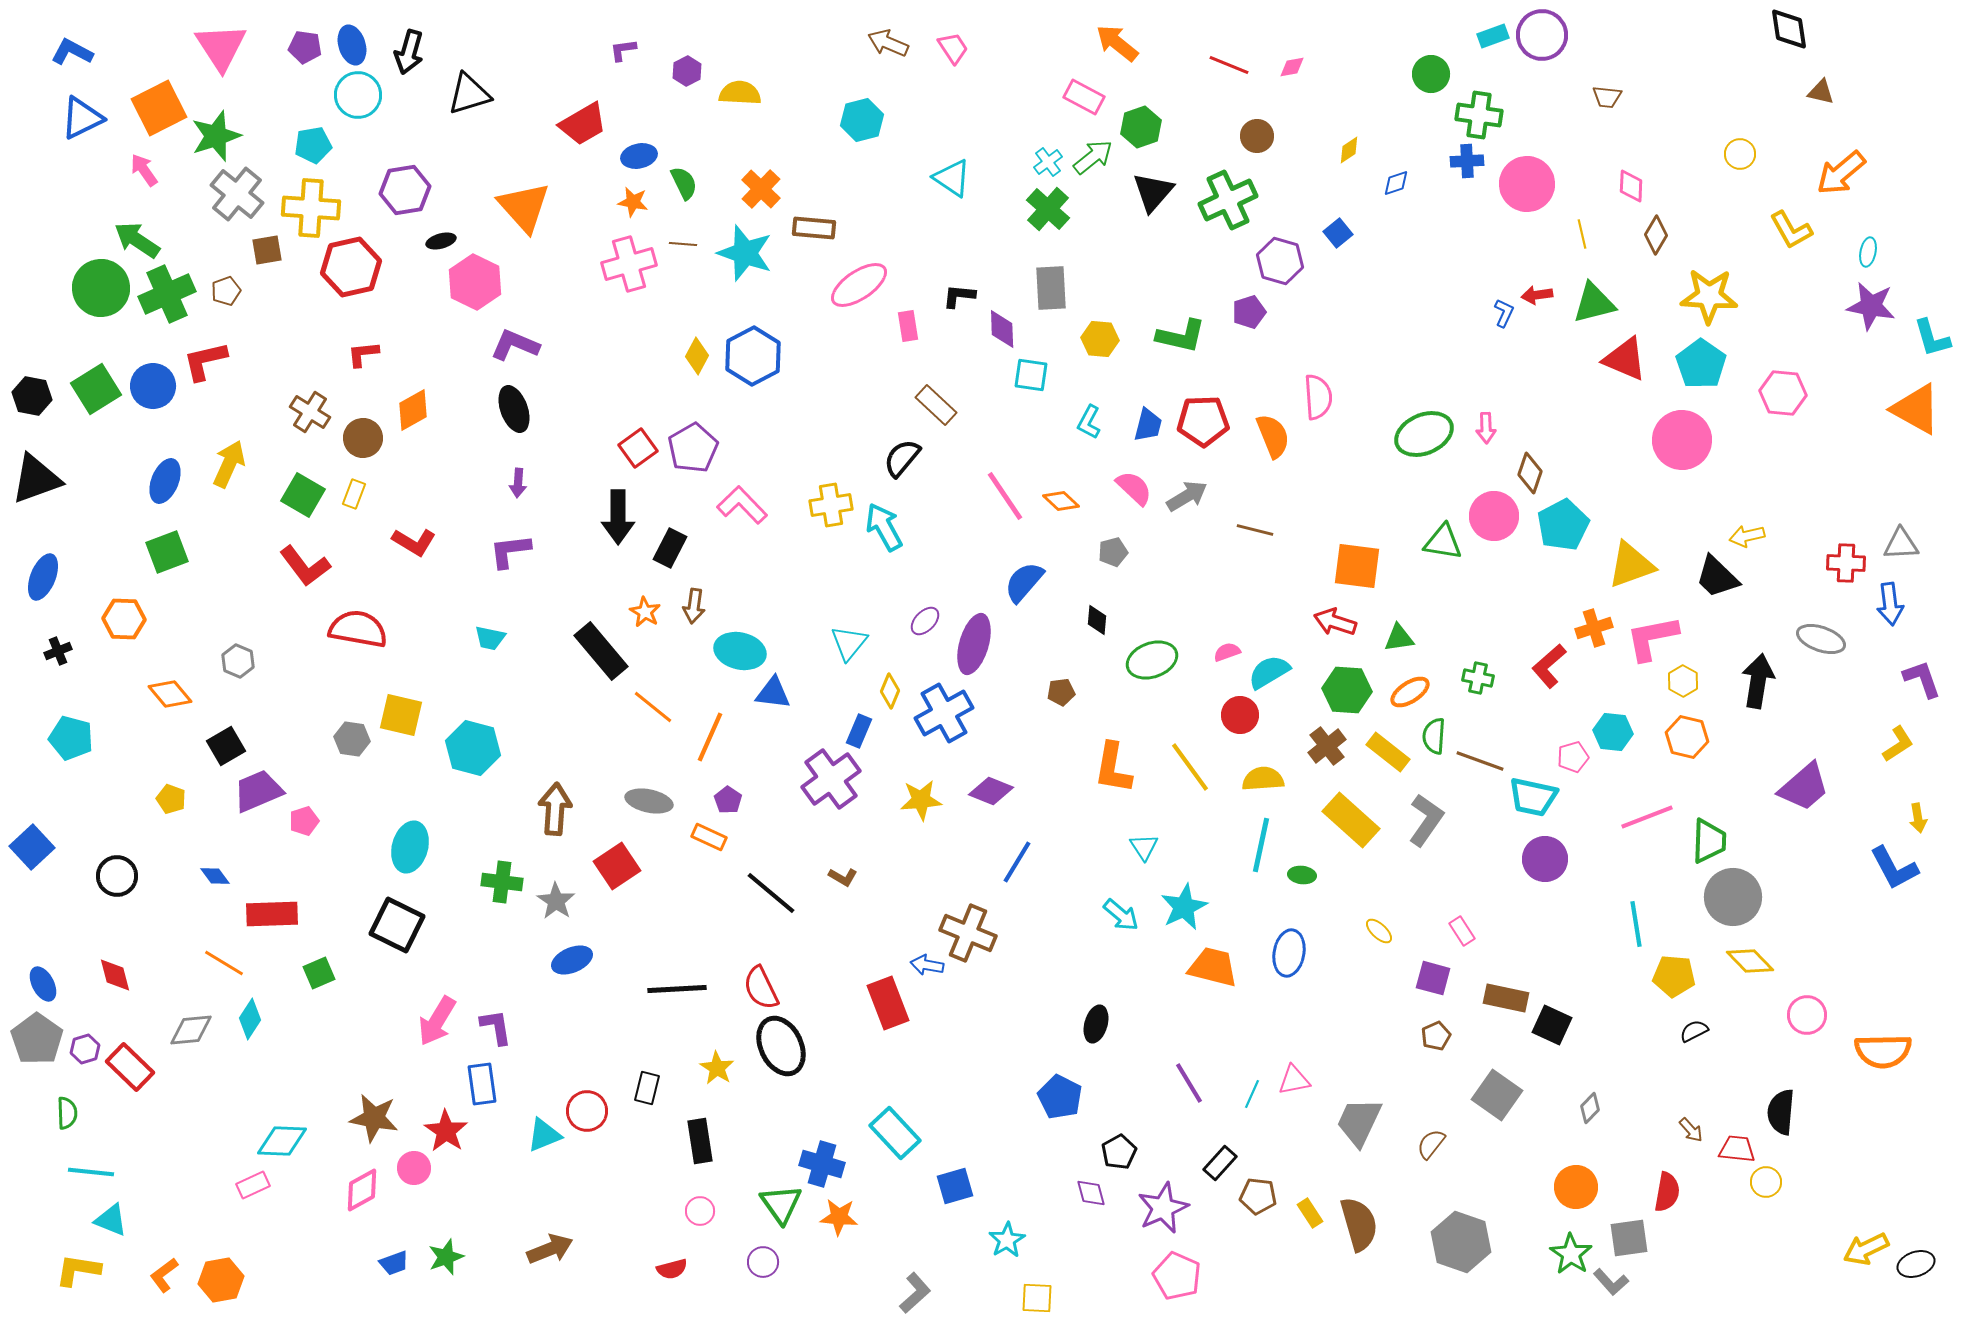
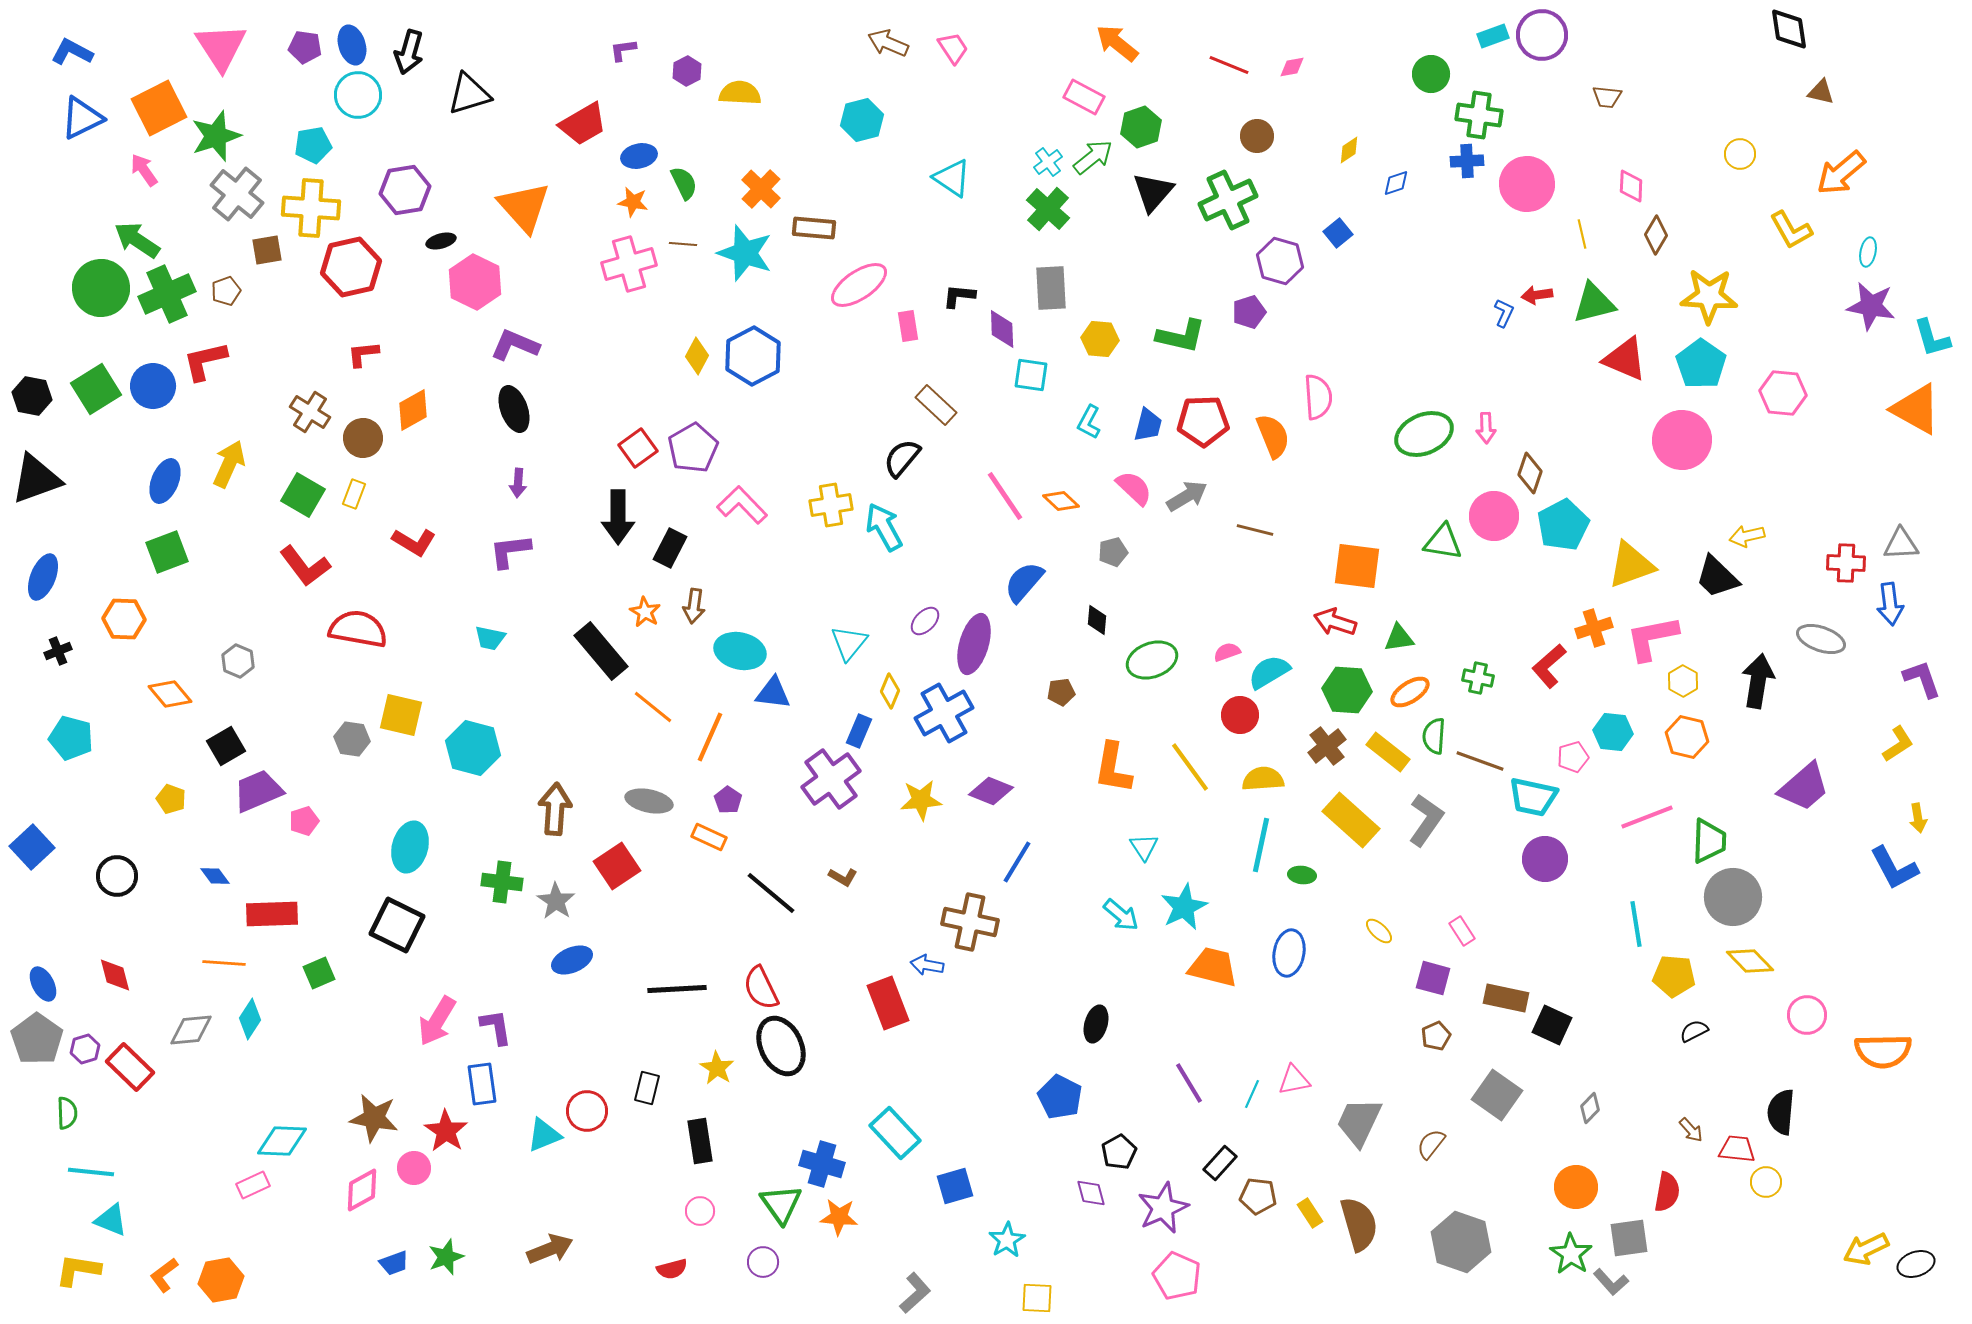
brown cross at (968, 933): moved 2 px right, 11 px up; rotated 10 degrees counterclockwise
orange line at (224, 963): rotated 27 degrees counterclockwise
